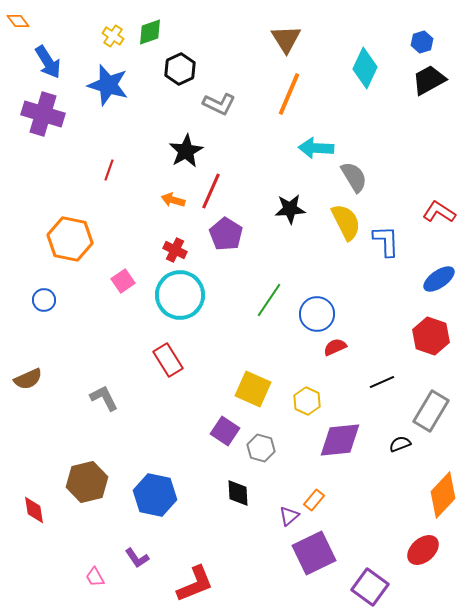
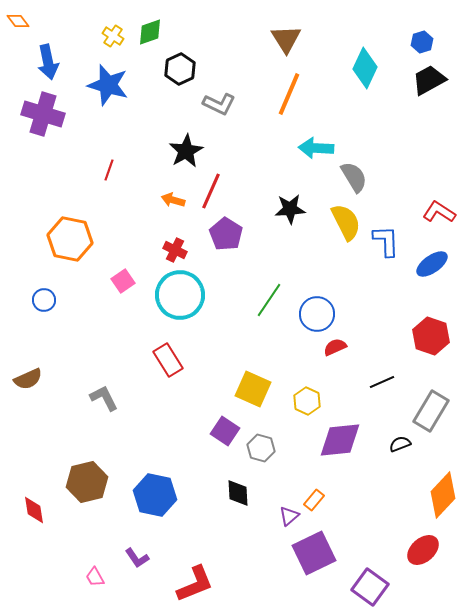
blue arrow at (48, 62): rotated 20 degrees clockwise
blue ellipse at (439, 279): moved 7 px left, 15 px up
